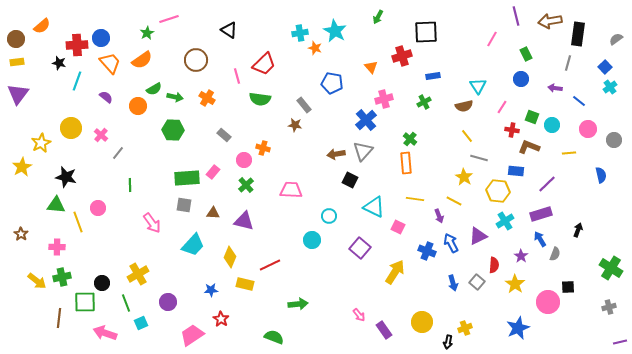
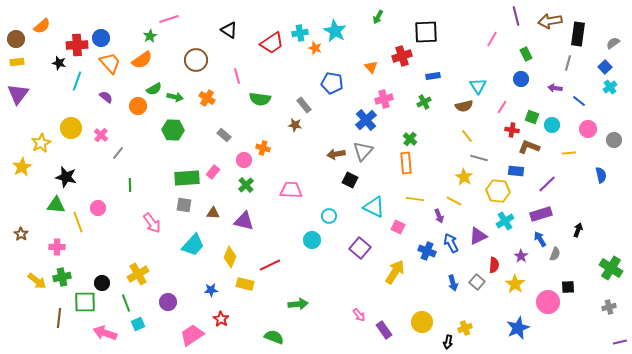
green star at (147, 33): moved 3 px right, 3 px down
gray semicircle at (616, 39): moved 3 px left, 4 px down
red trapezoid at (264, 64): moved 8 px right, 21 px up; rotated 10 degrees clockwise
cyan square at (141, 323): moved 3 px left, 1 px down
